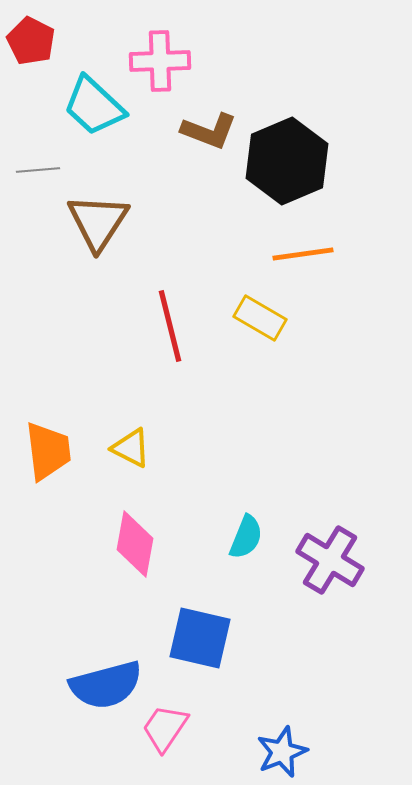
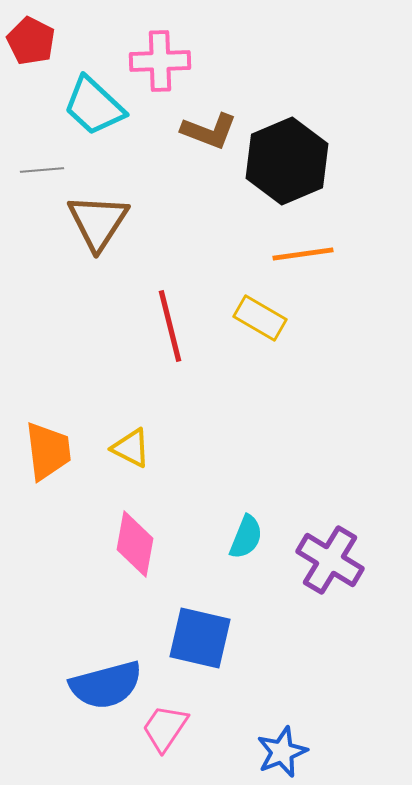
gray line: moved 4 px right
